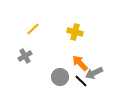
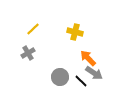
gray cross: moved 3 px right, 3 px up
orange arrow: moved 8 px right, 5 px up
gray arrow: rotated 120 degrees counterclockwise
